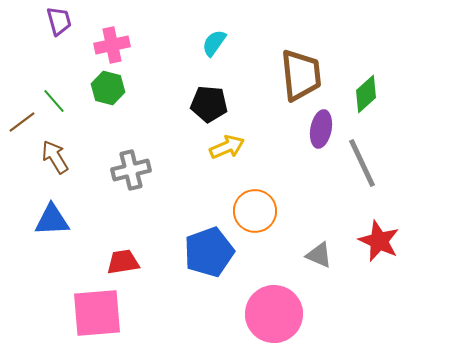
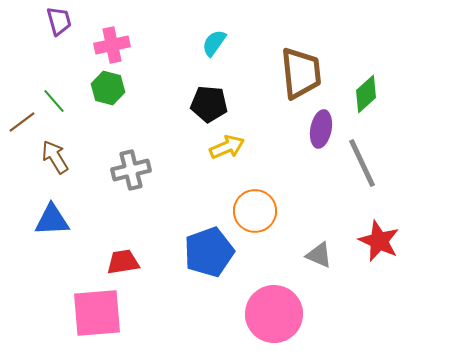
brown trapezoid: moved 2 px up
